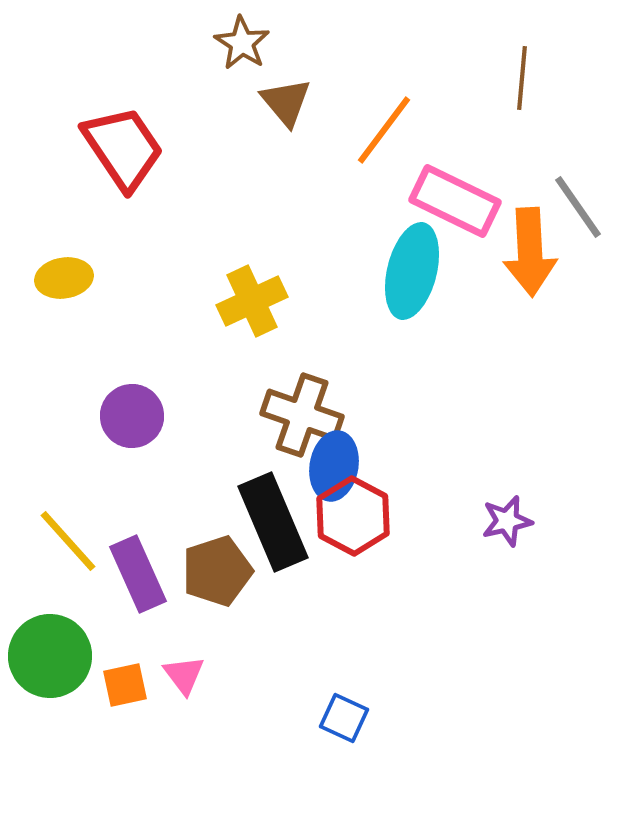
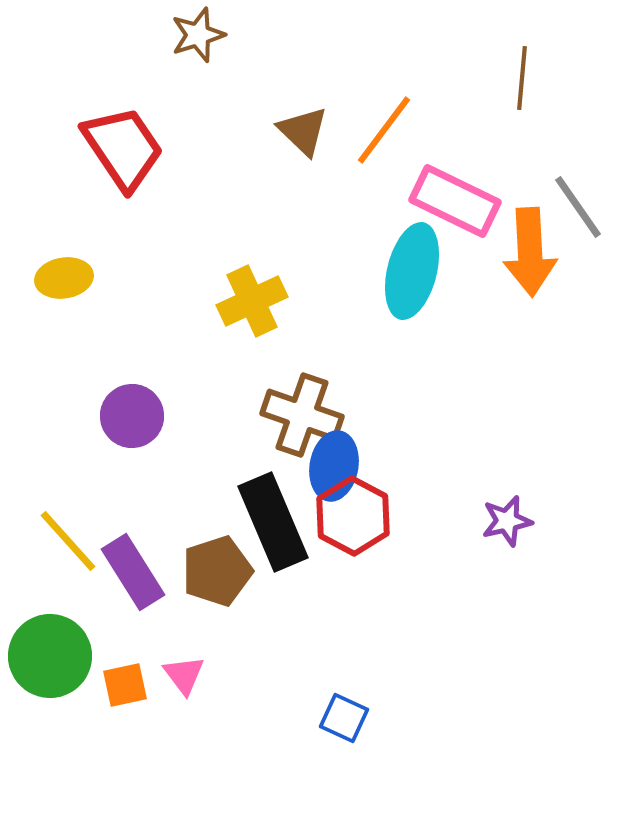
brown star: moved 44 px left, 8 px up; rotated 22 degrees clockwise
brown triangle: moved 17 px right, 29 px down; rotated 6 degrees counterclockwise
purple rectangle: moved 5 px left, 2 px up; rotated 8 degrees counterclockwise
